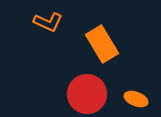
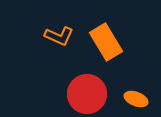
orange L-shape: moved 11 px right, 14 px down
orange rectangle: moved 4 px right, 2 px up
